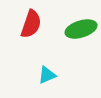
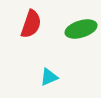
cyan triangle: moved 2 px right, 2 px down
